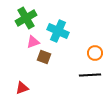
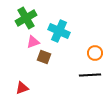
cyan cross: moved 1 px right
